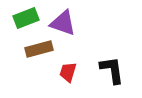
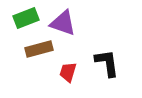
black L-shape: moved 5 px left, 7 px up
